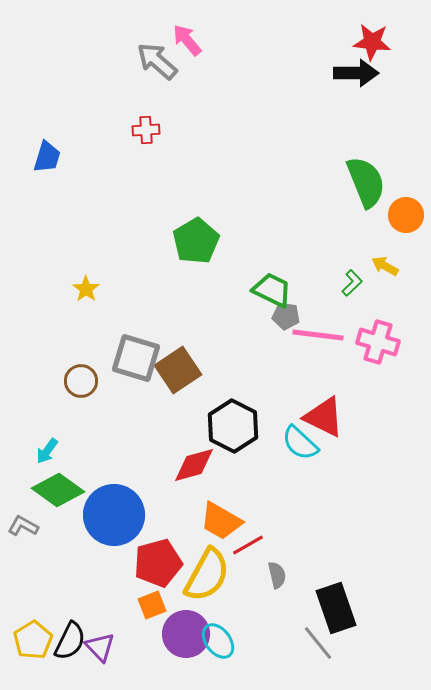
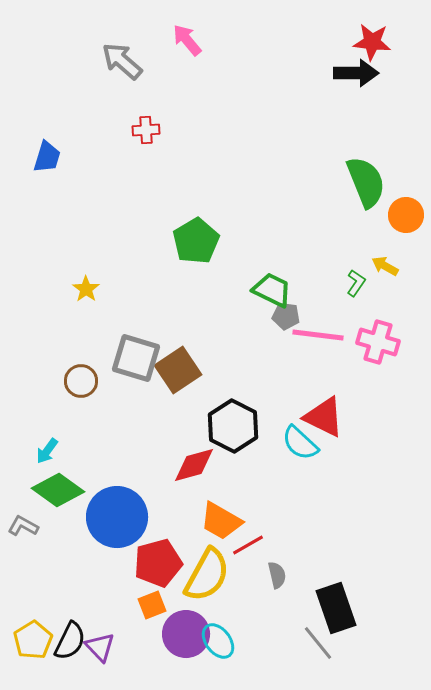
gray arrow: moved 35 px left
green L-shape: moved 4 px right; rotated 12 degrees counterclockwise
blue circle: moved 3 px right, 2 px down
